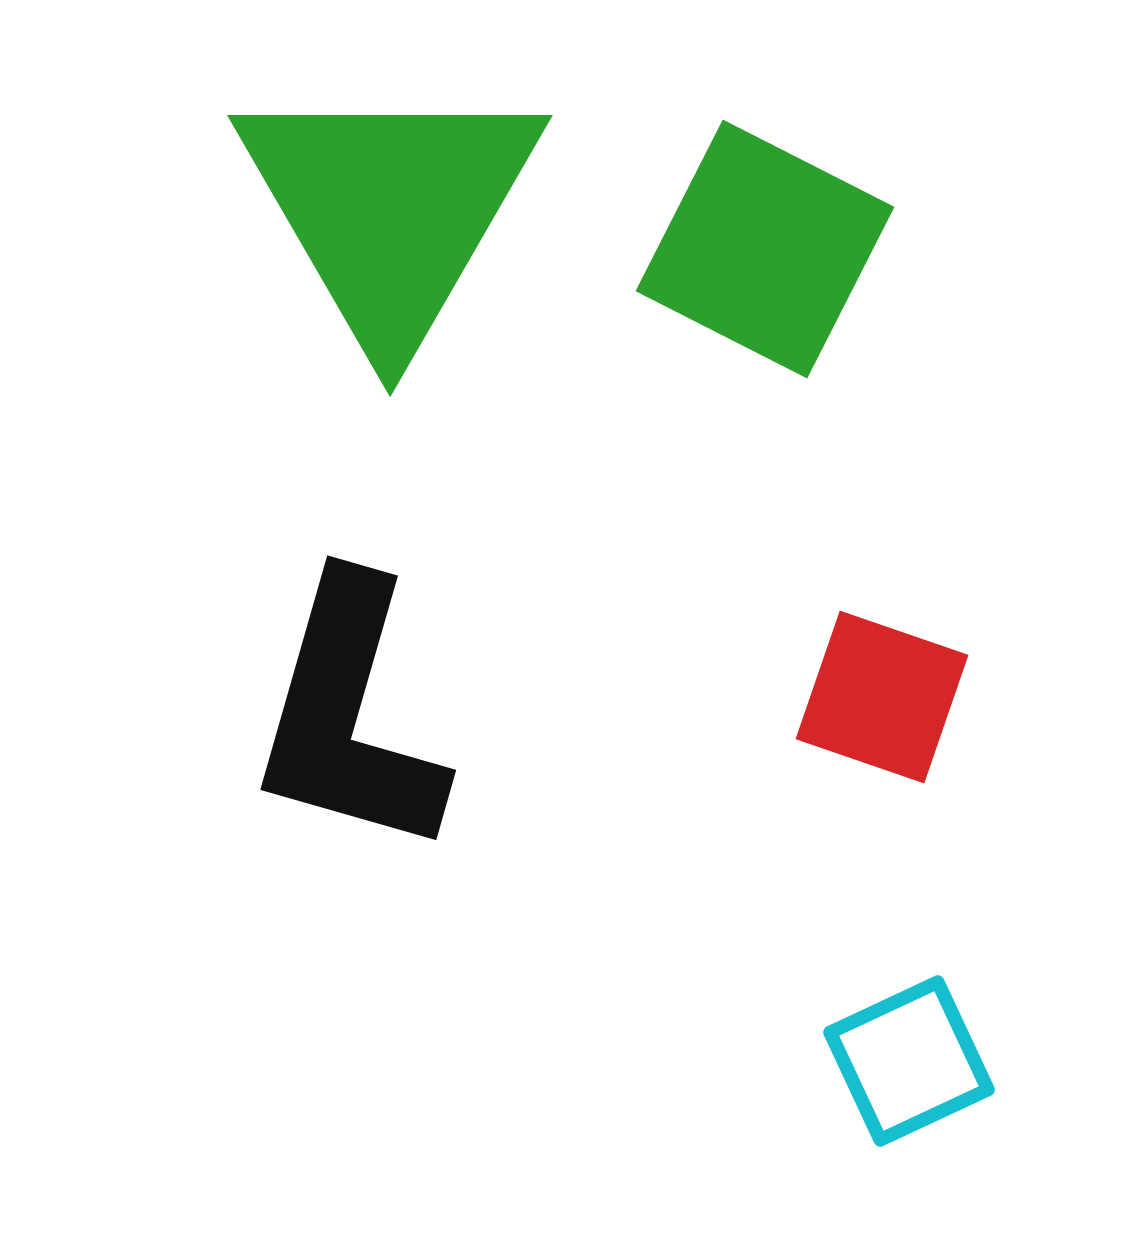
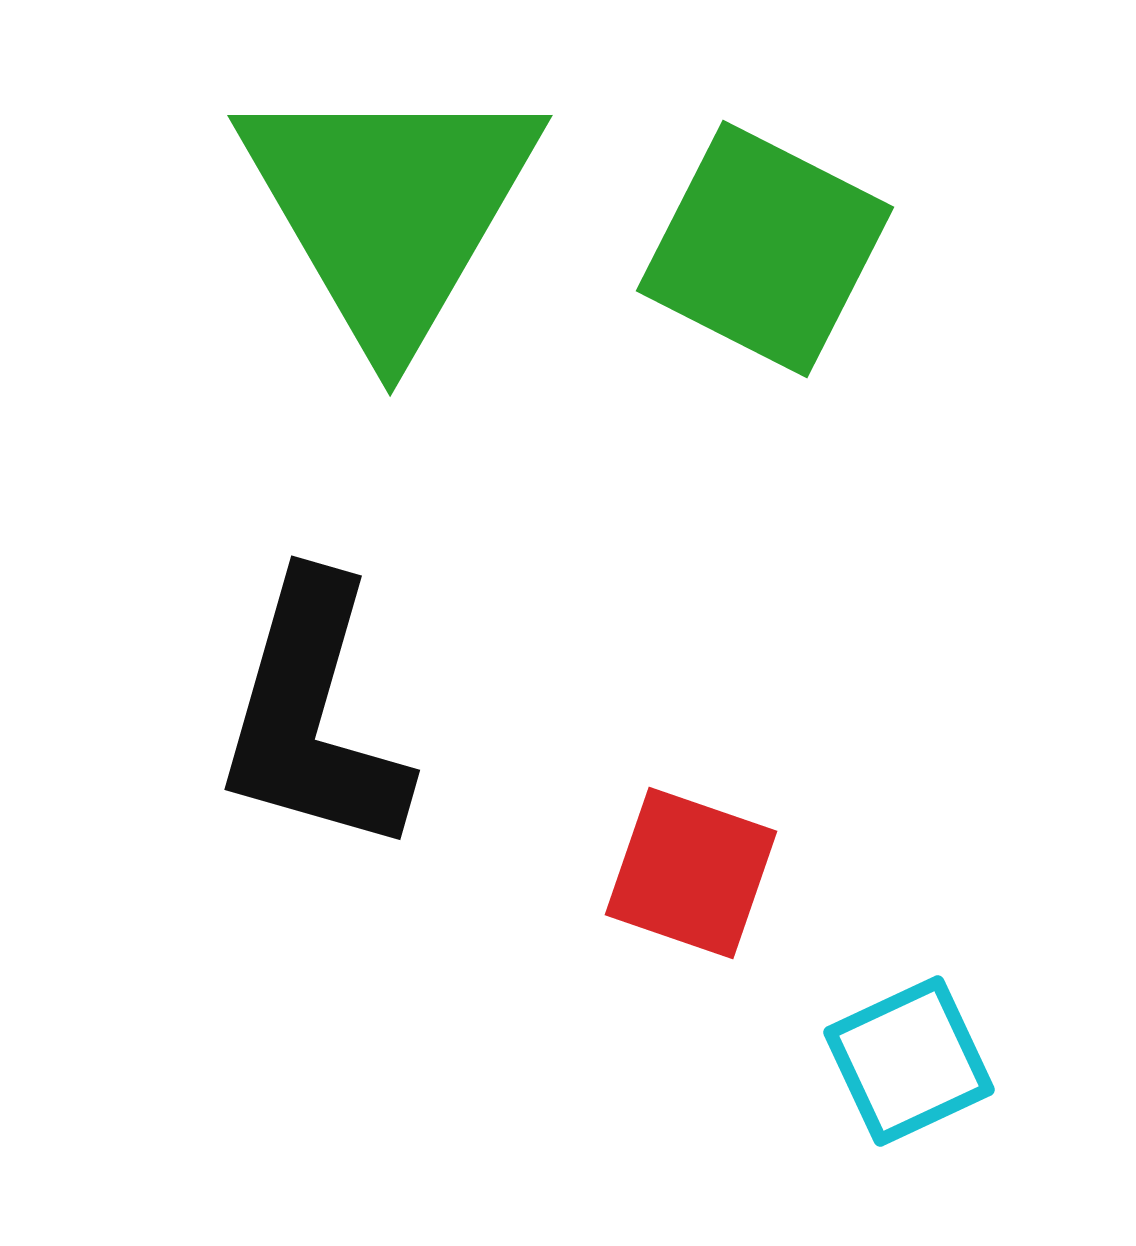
red square: moved 191 px left, 176 px down
black L-shape: moved 36 px left
